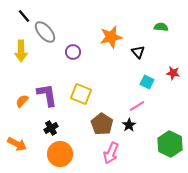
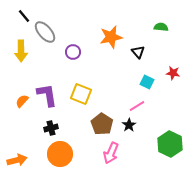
black cross: rotated 16 degrees clockwise
orange arrow: moved 16 px down; rotated 42 degrees counterclockwise
